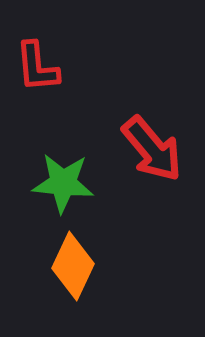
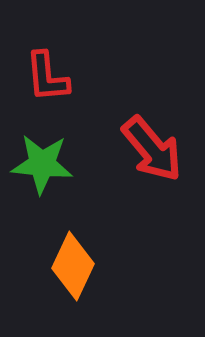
red L-shape: moved 10 px right, 10 px down
green star: moved 21 px left, 19 px up
